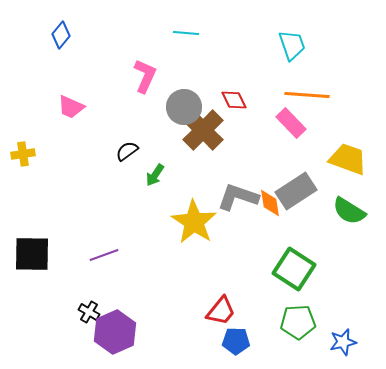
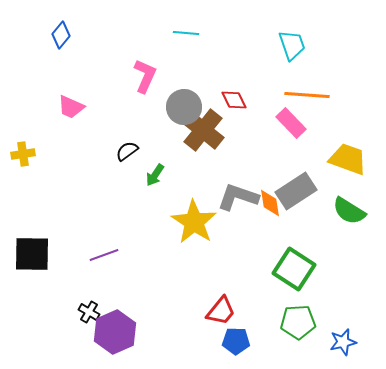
brown cross: rotated 6 degrees counterclockwise
